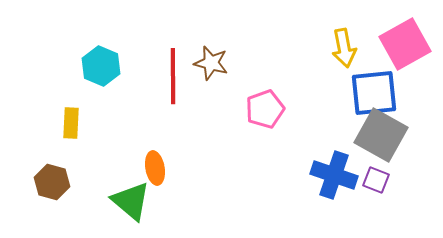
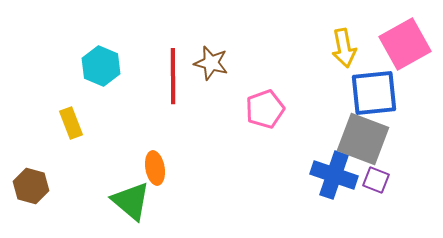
yellow rectangle: rotated 24 degrees counterclockwise
gray square: moved 18 px left, 4 px down; rotated 8 degrees counterclockwise
brown hexagon: moved 21 px left, 4 px down
